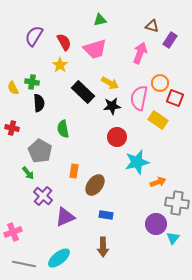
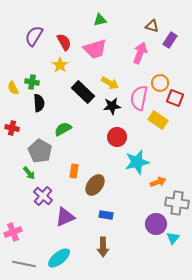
green semicircle: rotated 72 degrees clockwise
green arrow: moved 1 px right
